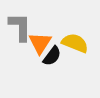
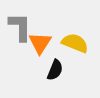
black semicircle: moved 3 px right, 14 px down; rotated 15 degrees counterclockwise
